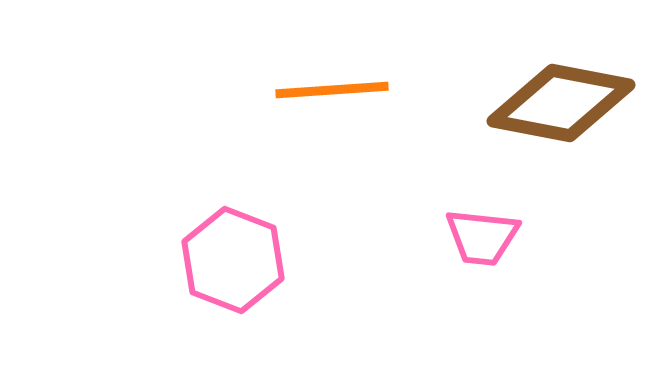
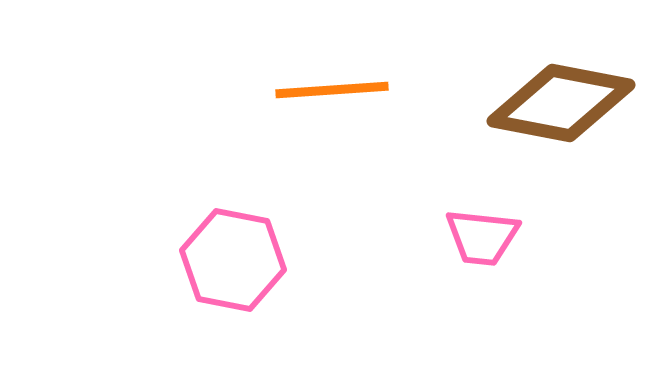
pink hexagon: rotated 10 degrees counterclockwise
